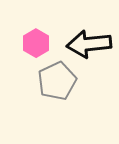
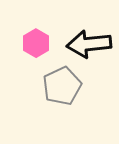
gray pentagon: moved 5 px right, 5 px down
